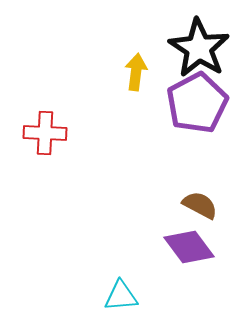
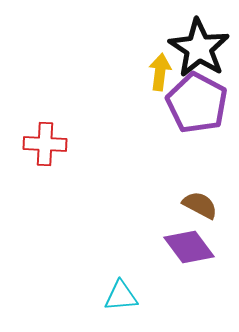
yellow arrow: moved 24 px right
purple pentagon: rotated 16 degrees counterclockwise
red cross: moved 11 px down
